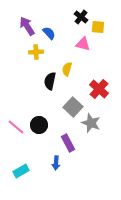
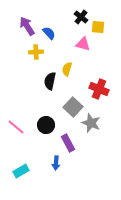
red cross: rotated 18 degrees counterclockwise
black circle: moved 7 px right
